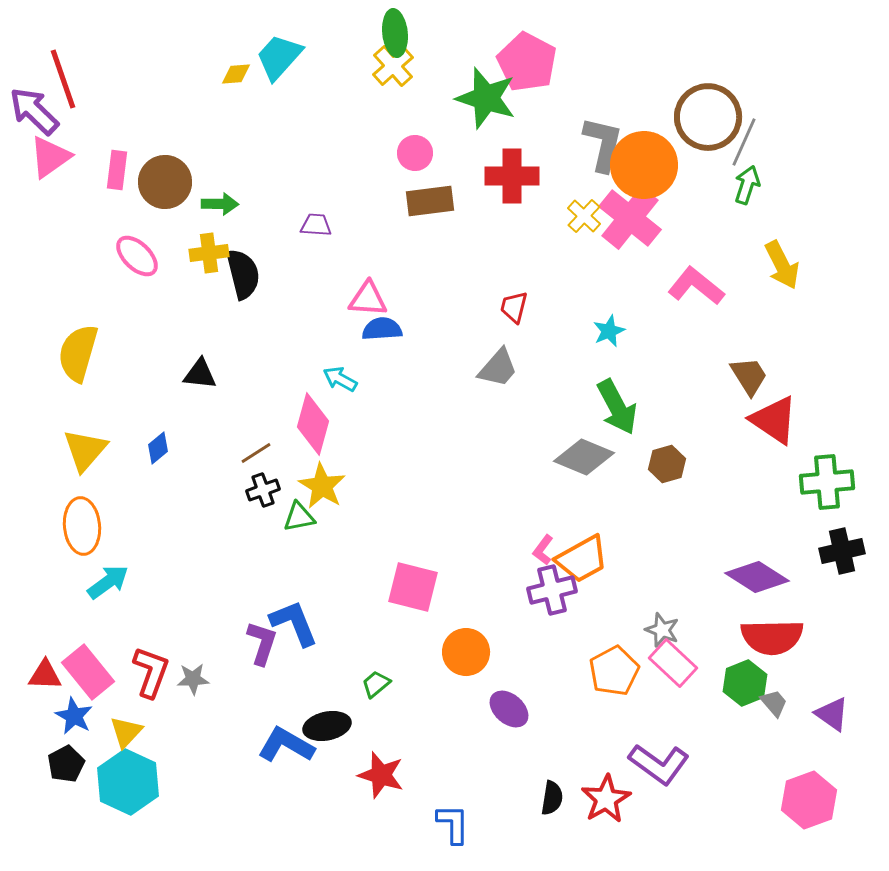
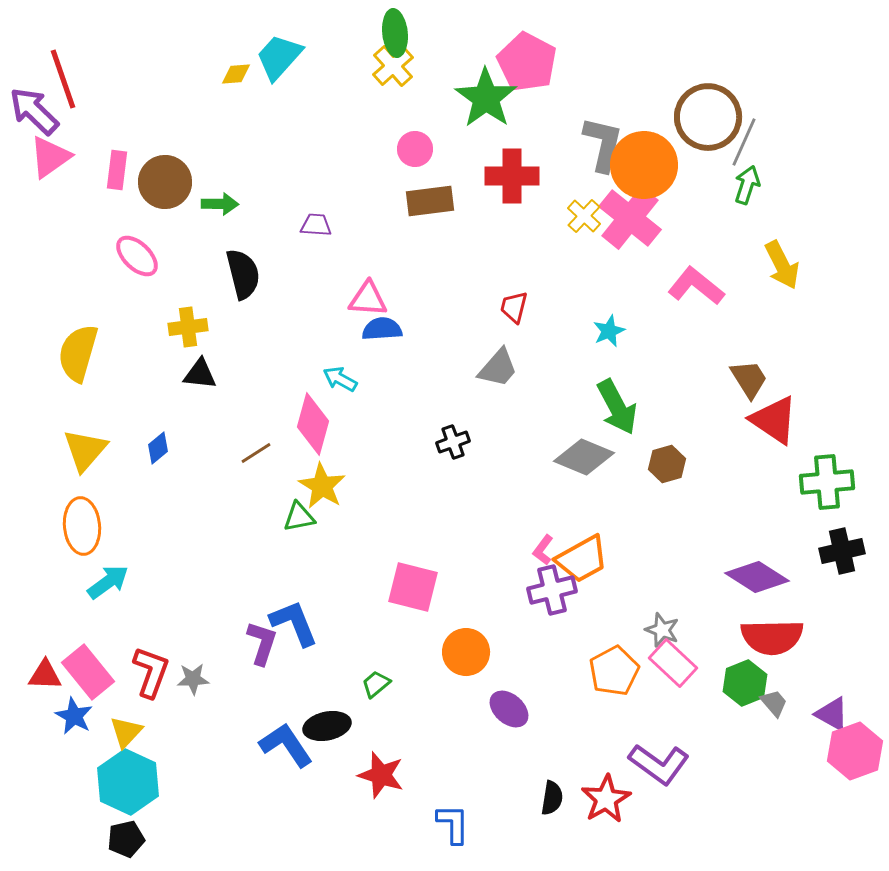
green star at (486, 98): rotated 18 degrees clockwise
pink circle at (415, 153): moved 4 px up
yellow cross at (209, 253): moved 21 px left, 74 px down
brown trapezoid at (749, 376): moved 3 px down
black cross at (263, 490): moved 190 px right, 48 px up
purple triangle at (832, 714): rotated 6 degrees counterclockwise
blue L-shape at (286, 745): rotated 26 degrees clockwise
black pentagon at (66, 764): moved 60 px right, 75 px down; rotated 15 degrees clockwise
pink hexagon at (809, 800): moved 46 px right, 49 px up
